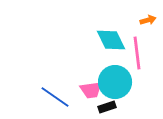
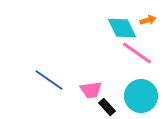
cyan diamond: moved 11 px right, 12 px up
pink line: rotated 48 degrees counterclockwise
cyan circle: moved 26 px right, 14 px down
blue line: moved 6 px left, 17 px up
black rectangle: rotated 66 degrees clockwise
